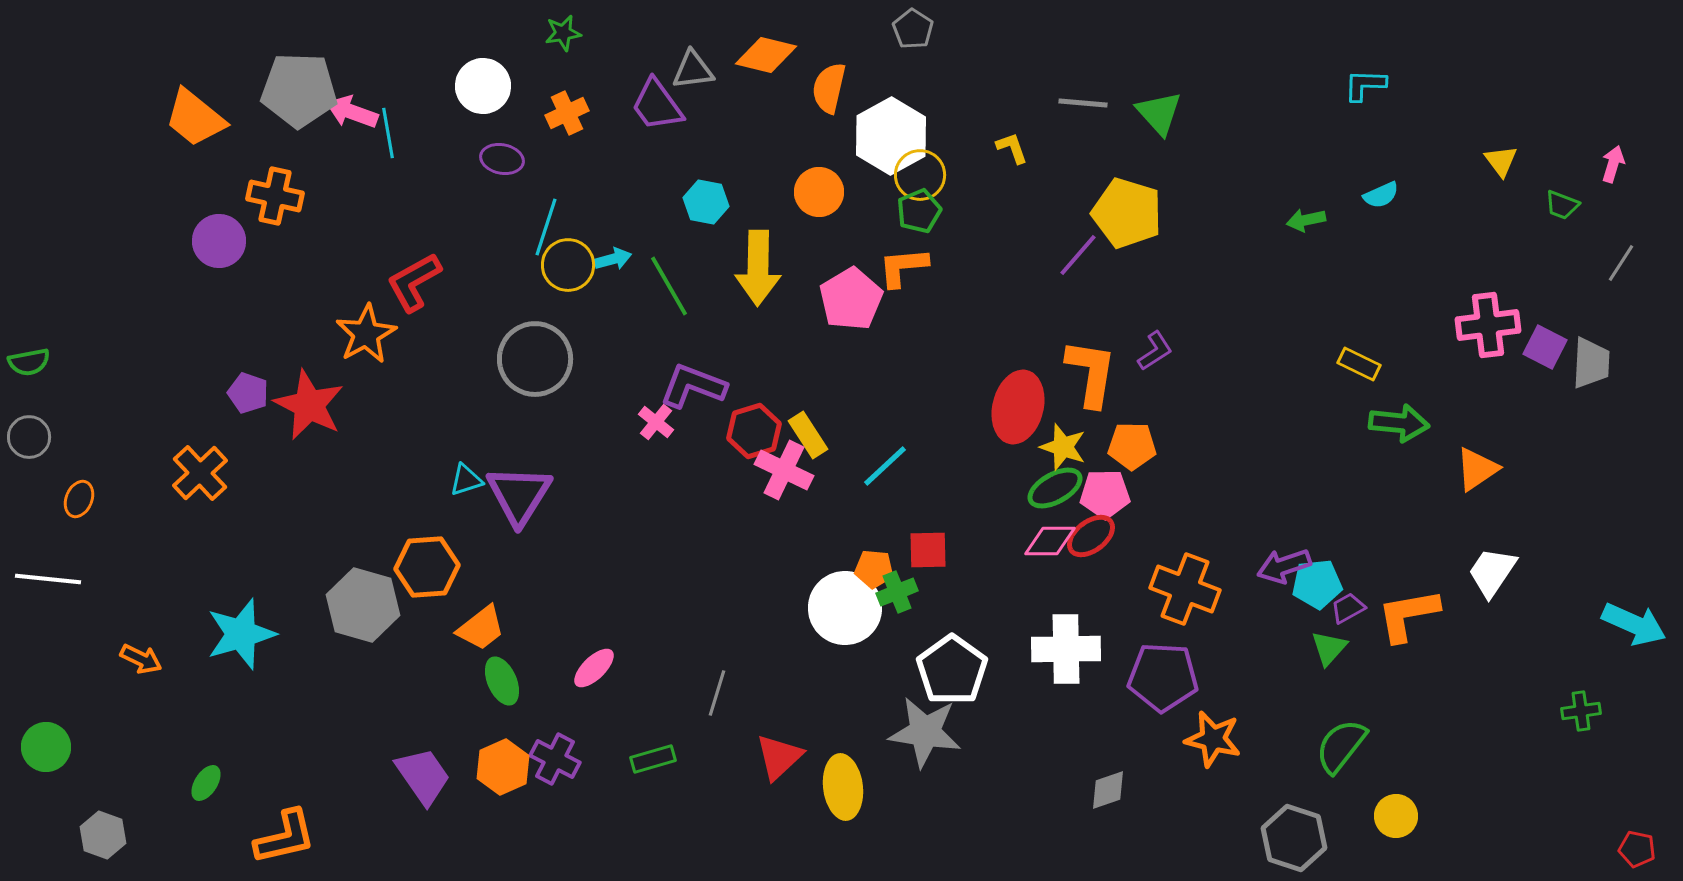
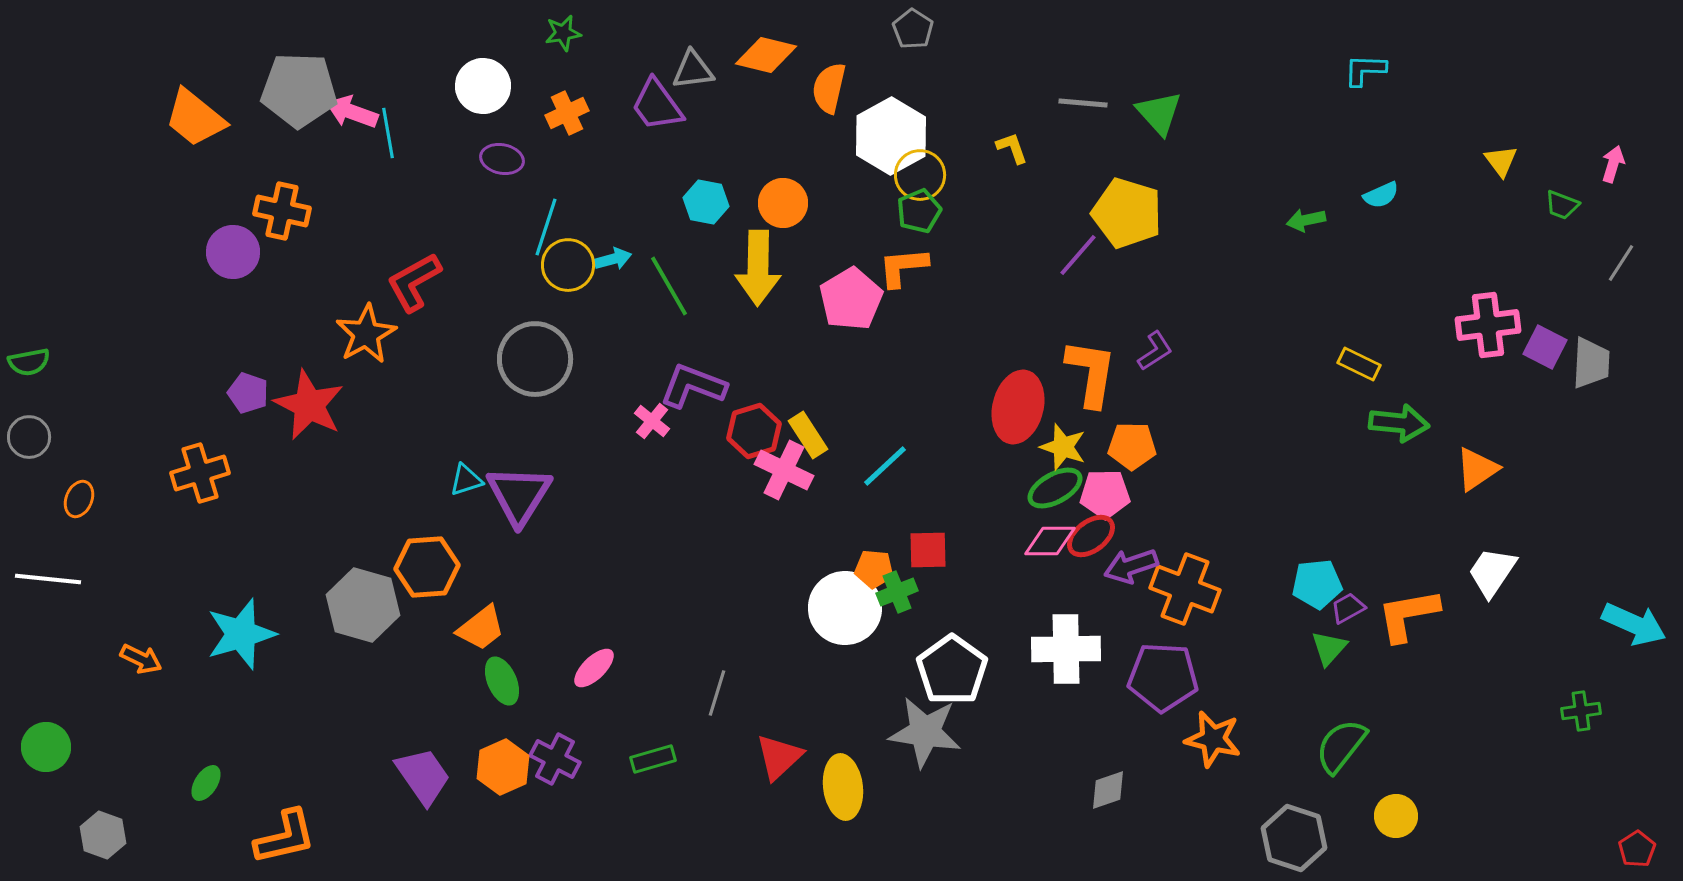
cyan L-shape at (1365, 85): moved 15 px up
orange circle at (819, 192): moved 36 px left, 11 px down
orange cross at (275, 196): moved 7 px right, 15 px down
purple circle at (219, 241): moved 14 px right, 11 px down
pink cross at (656, 422): moved 4 px left, 1 px up
orange cross at (200, 473): rotated 26 degrees clockwise
purple arrow at (1284, 566): moved 153 px left
red pentagon at (1637, 849): rotated 27 degrees clockwise
